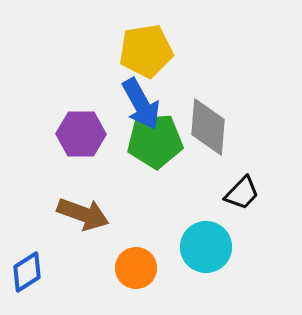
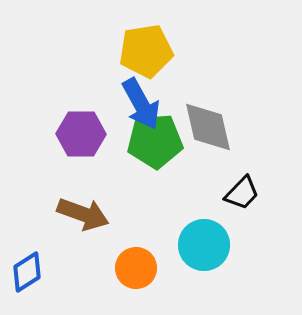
gray diamond: rotated 18 degrees counterclockwise
cyan circle: moved 2 px left, 2 px up
